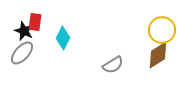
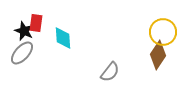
red rectangle: moved 1 px right, 1 px down
yellow circle: moved 1 px right, 2 px down
cyan diamond: rotated 30 degrees counterclockwise
brown diamond: rotated 24 degrees counterclockwise
gray semicircle: moved 3 px left, 7 px down; rotated 20 degrees counterclockwise
